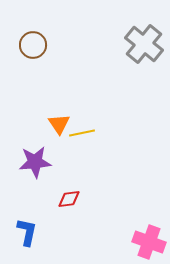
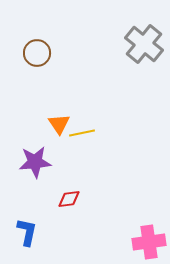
brown circle: moved 4 px right, 8 px down
pink cross: rotated 28 degrees counterclockwise
